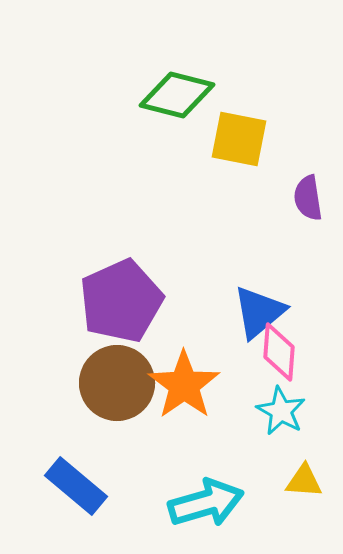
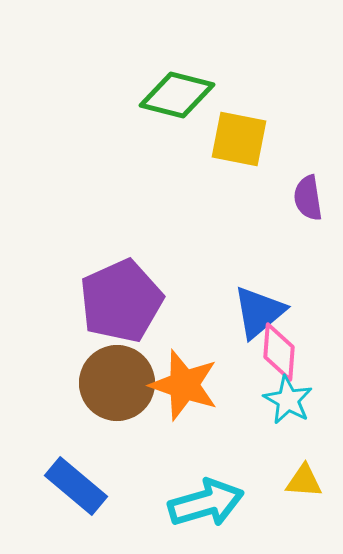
orange star: rotated 18 degrees counterclockwise
cyan star: moved 7 px right, 11 px up
